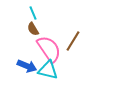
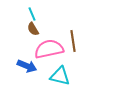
cyan line: moved 1 px left, 1 px down
brown line: rotated 40 degrees counterclockwise
pink semicircle: rotated 68 degrees counterclockwise
cyan triangle: moved 12 px right, 6 px down
